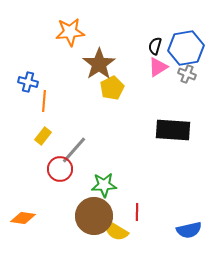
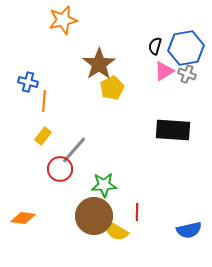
orange star: moved 7 px left, 12 px up; rotated 8 degrees counterclockwise
pink triangle: moved 6 px right, 4 px down
